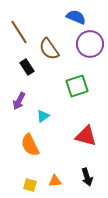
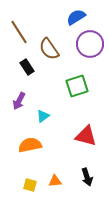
blue semicircle: rotated 54 degrees counterclockwise
orange semicircle: rotated 105 degrees clockwise
